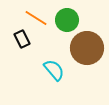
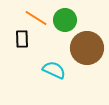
green circle: moved 2 px left
black rectangle: rotated 24 degrees clockwise
cyan semicircle: rotated 25 degrees counterclockwise
